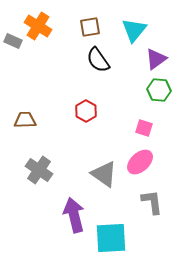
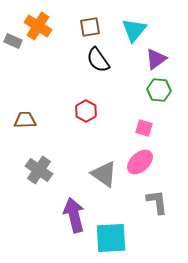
gray L-shape: moved 5 px right
